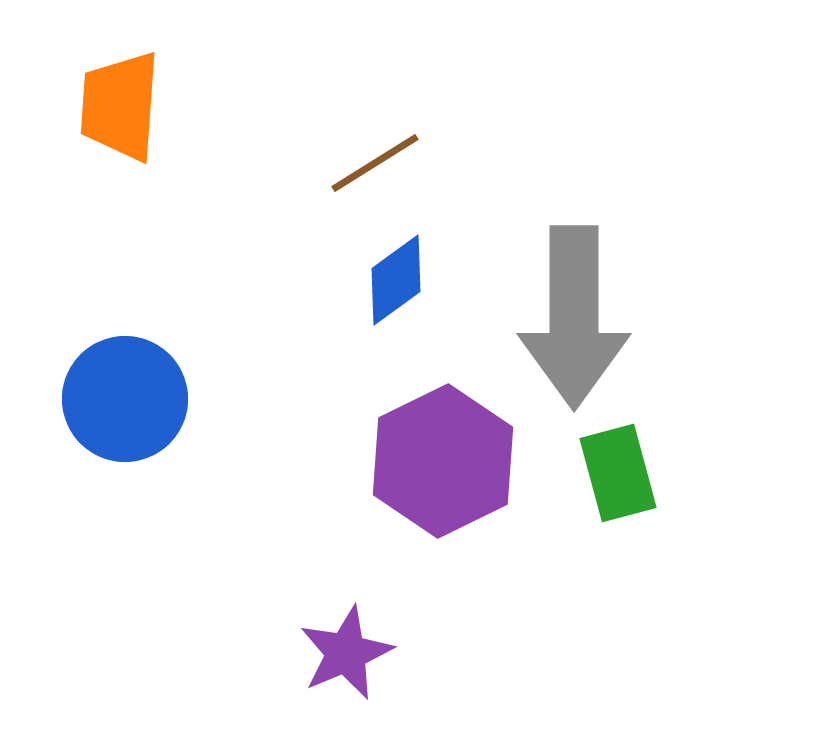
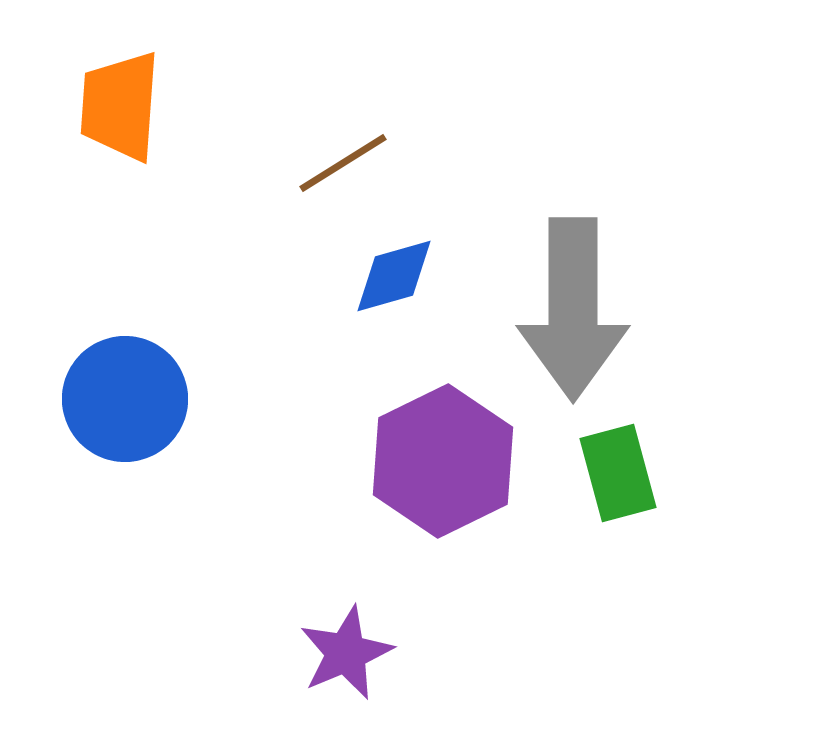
brown line: moved 32 px left
blue diamond: moved 2 px left, 4 px up; rotated 20 degrees clockwise
gray arrow: moved 1 px left, 8 px up
